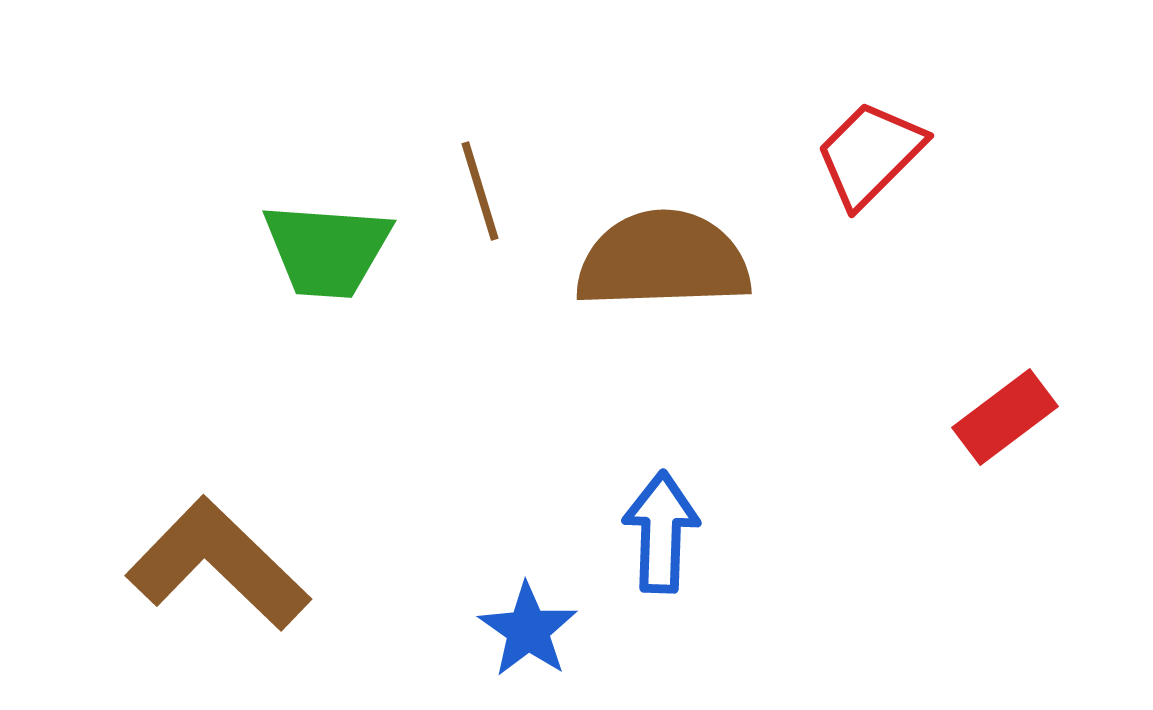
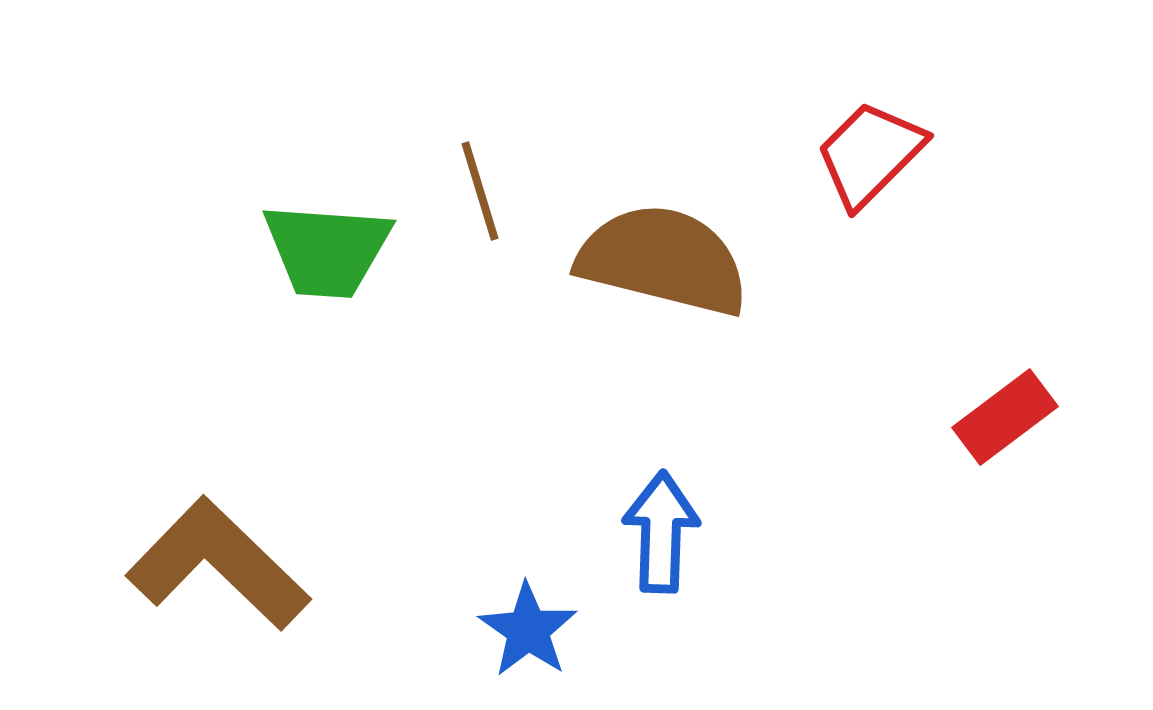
brown semicircle: rotated 16 degrees clockwise
